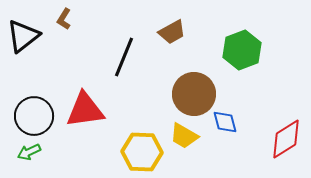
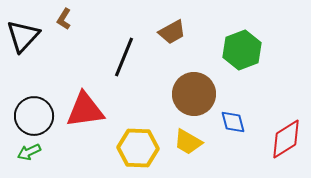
black triangle: rotated 9 degrees counterclockwise
blue diamond: moved 8 px right
yellow trapezoid: moved 4 px right, 6 px down
yellow hexagon: moved 4 px left, 4 px up
